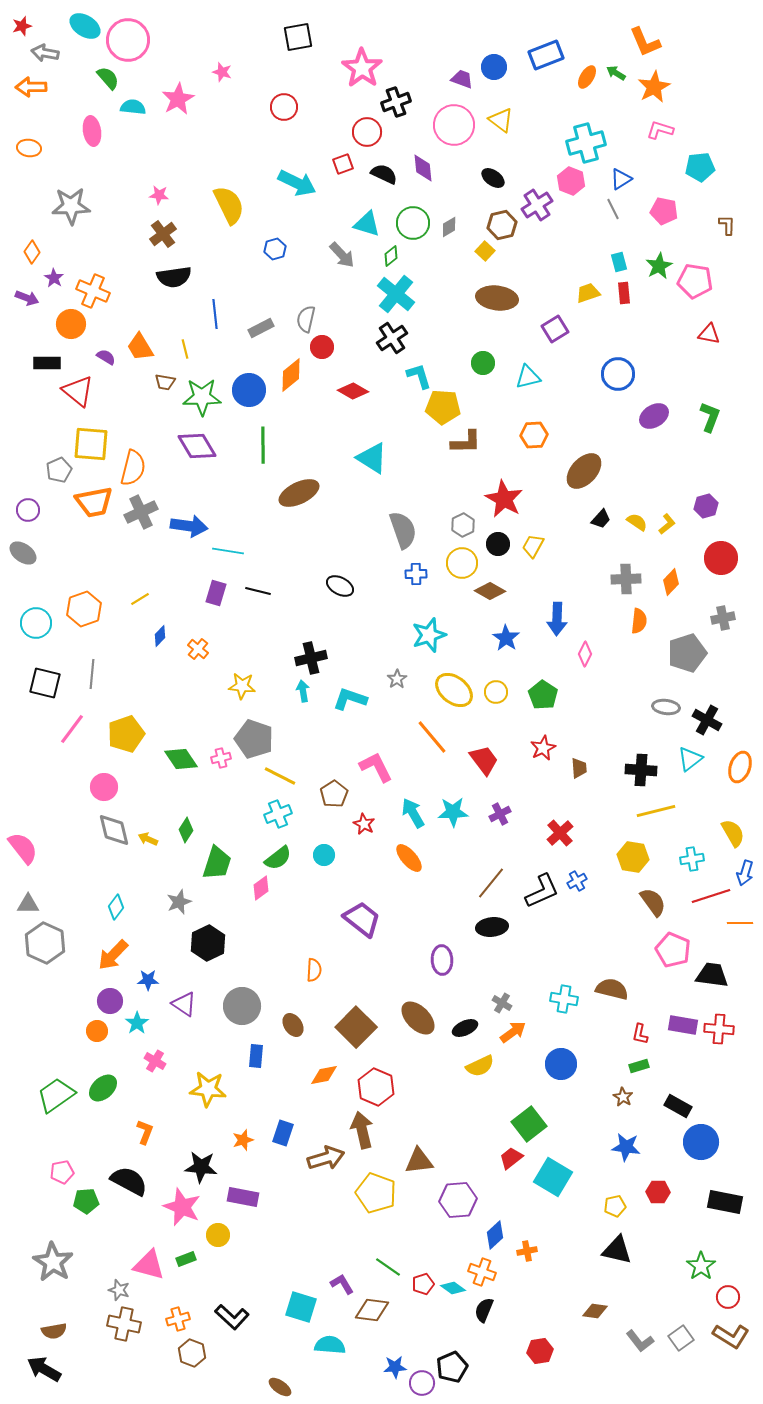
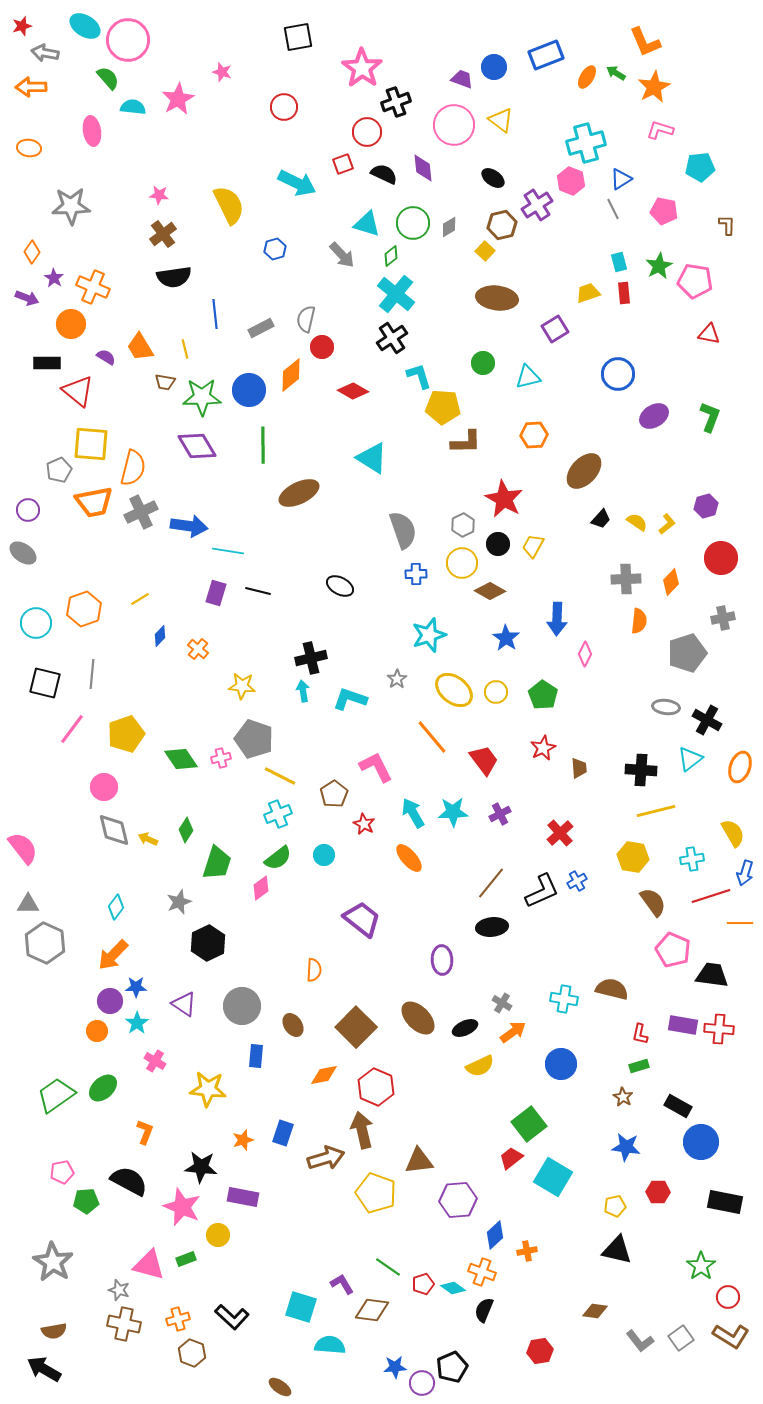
orange cross at (93, 291): moved 4 px up
blue star at (148, 980): moved 12 px left, 7 px down
